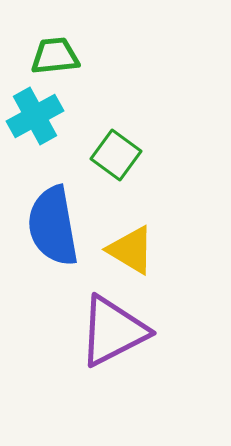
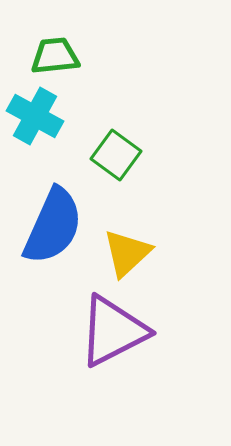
cyan cross: rotated 32 degrees counterclockwise
blue semicircle: rotated 146 degrees counterclockwise
yellow triangle: moved 4 px left, 3 px down; rotated 46 degrees clockwise
